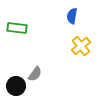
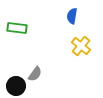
yellow cross: rotated 12 degrees counterclockwise
